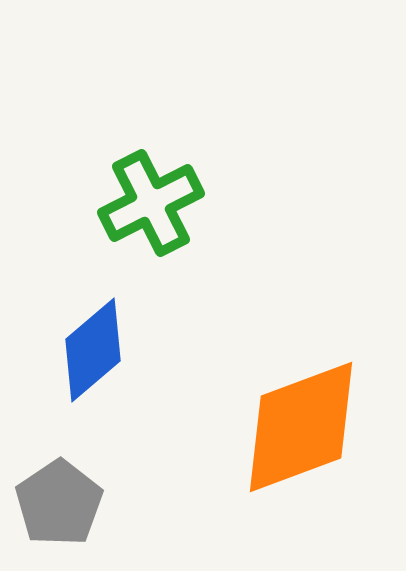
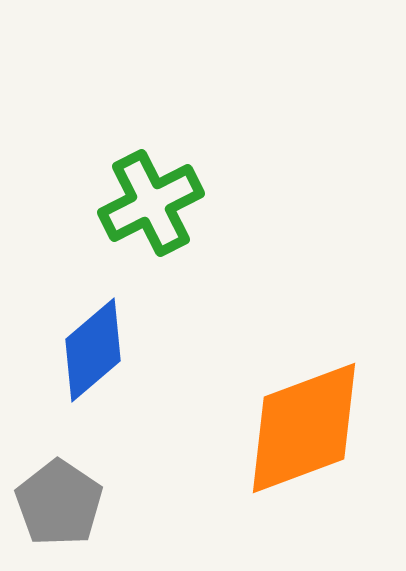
orange diamond: moved 3 px right, 1 px down
gray pentagon: rotated 4 degrees counterclockwise
